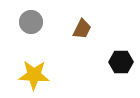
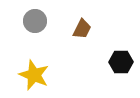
gray circle: moved 4 px right, 1 px up
yellow star: rotated 20 degrees clockwise
